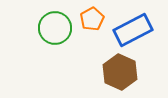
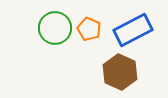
orange pentagon: moved 3 px left, 10 px down; rotated 20 degrees counterclockwise
